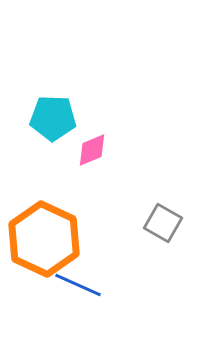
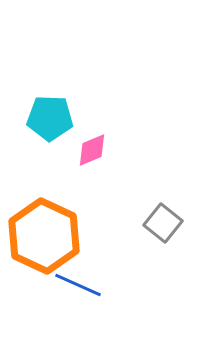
cyan pentagon: moved 3 px left
gray square: rotated 9 degrees clockwise
orange hexagon: moved 3 px up
